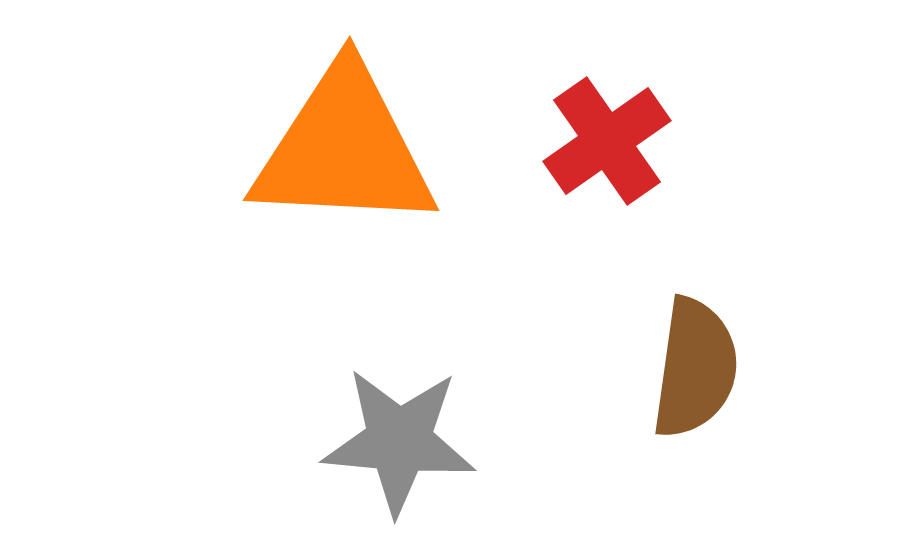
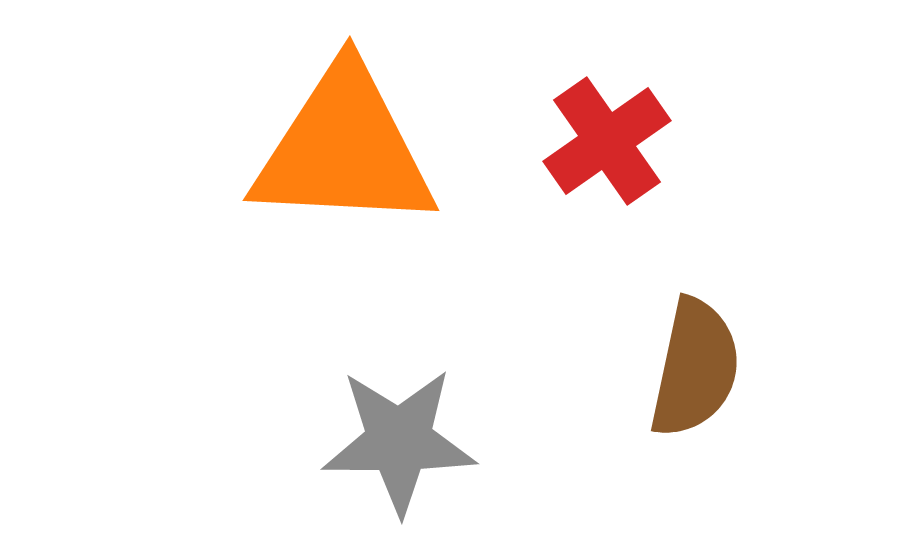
brown semicircle: rotated 4 degrees clockwise
gray star: rotated 5 degrees counterclockwise
